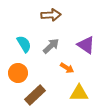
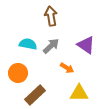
brown arrow: moved 1 px down; rotated 96 degrees counterclockwise
cyan semicircle: moved 4 px right; rotated 48 degrees counterclockwise
